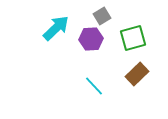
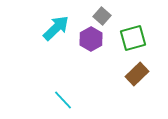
gray square: rotated 18 degrees counterclockwise
purple hexagon: rotated 25 degrees counterclockwise
cyan line: moved 31 px left, 14 px down
